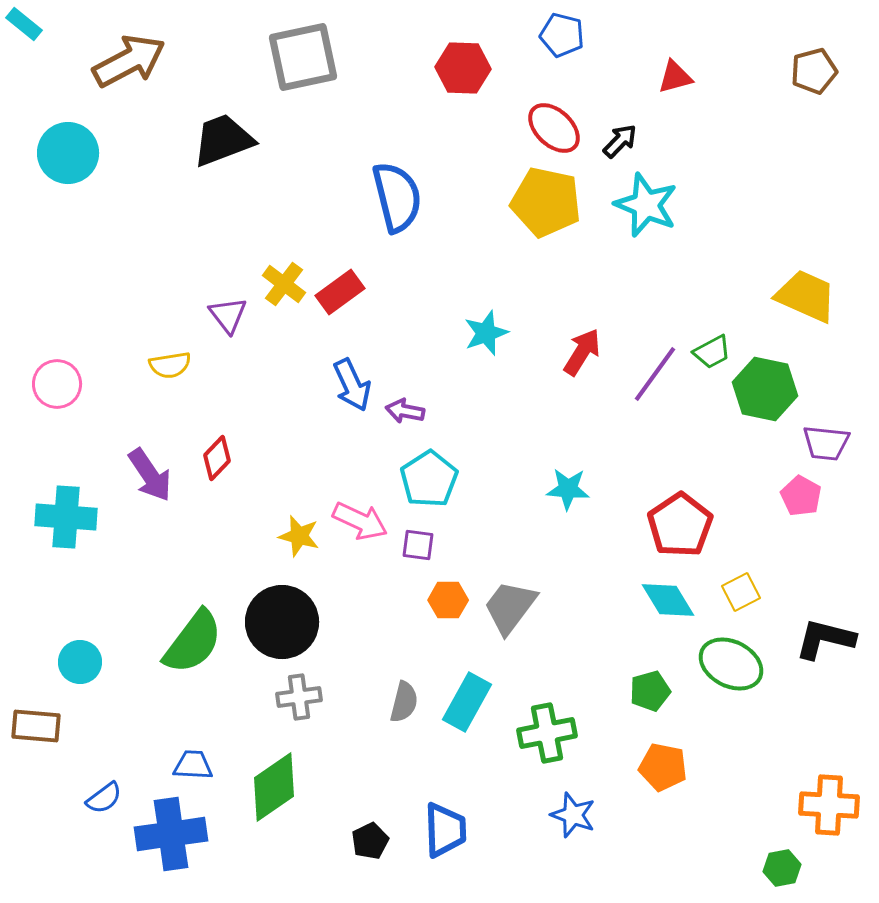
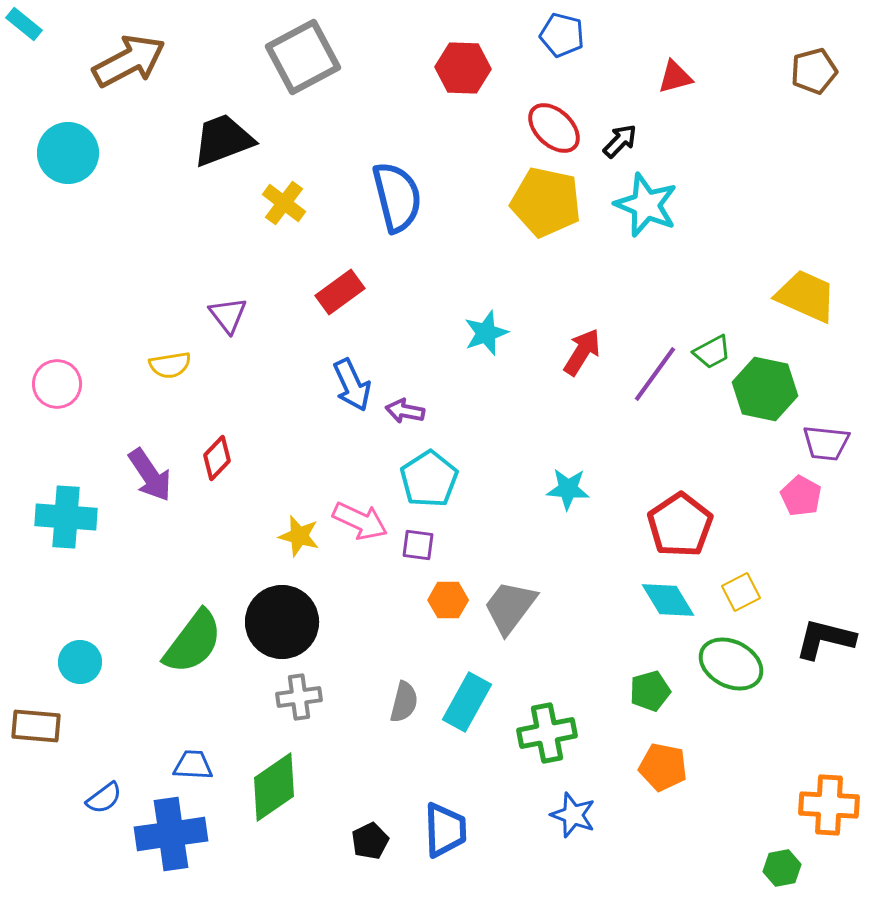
gray square at (303, 57): rotated 16 degrees counterclockwise
yellow cross at (284, 284): moved 81 px up
